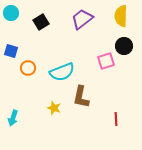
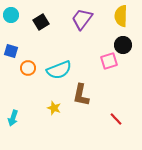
cyan circle: moved 2 px down
purple trapezoid: rotated 15 degrees counterclockwise
black circle: moved 1 px left, 1 px up
pink square: moved 3 px right
cyan semicircle: moved 3 px left, 2 px up
brown L-shape: moved 2 px up
red line: rotated 40 degrees counterclockwise
